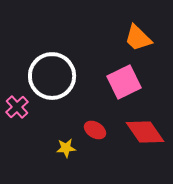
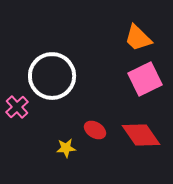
pink square: moved 21 px right, 3 px up
red diamond: moved 4 px left, 3 px down
